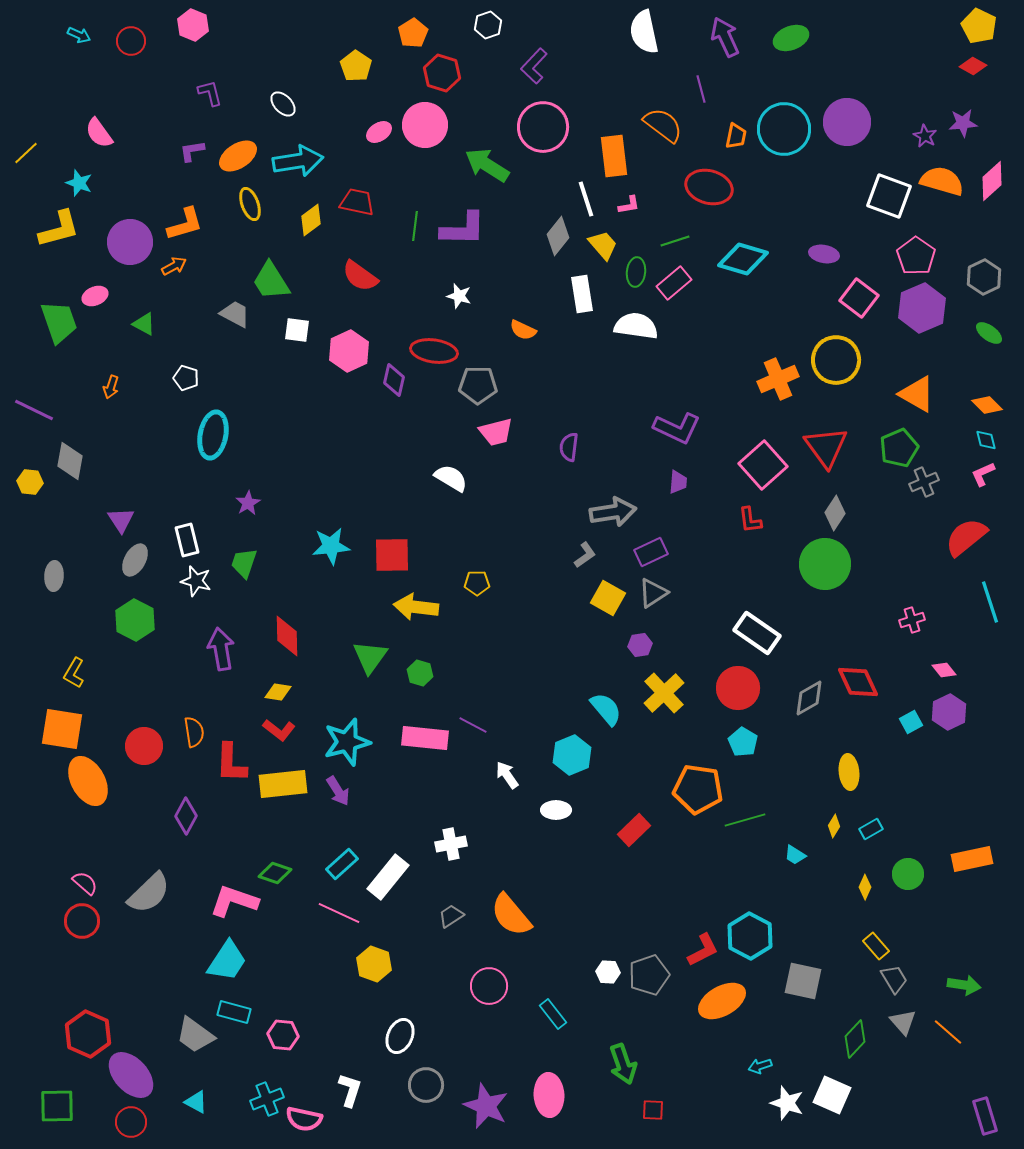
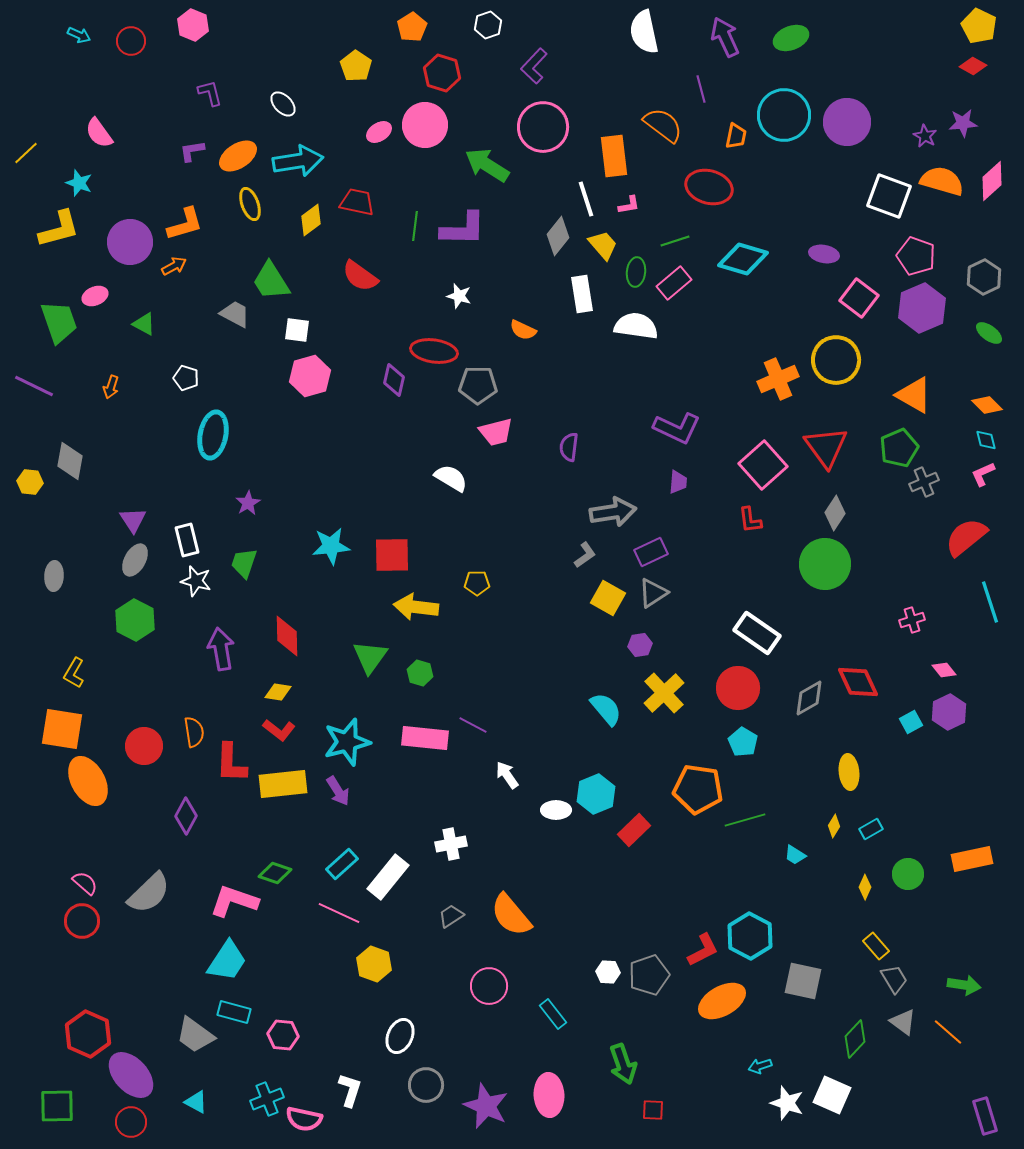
orange pentagon at (413, 33): moved 1 px left, 6 px up
cyan circle at (784, 129): moved 14 px up
pink pentagon at (916, 256): rotated 15 degrees counterclockwise
pink hexagon at (349, 351): moved 39 px left, 25 px down; rotated 9 degrees clockwise
orange triangle at (917, 394): moved 3 px left, 1 px down
purple line at (34, 410): moved 24 px up
purple triangle at (121, 520): moved 12 px right
cyan hexagon at (572, 755): moved 24 px right, 39 px down
gray triangle at (903, 1022): rotated 12 degrees counterclockwise
